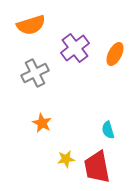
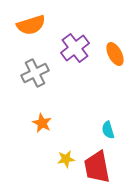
orange ellipse: rotated 55 degrees counterclockwise
